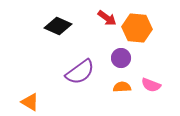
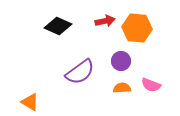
red arrow: moved 2 px left, 3 px down; rotated 48 degrees counterclockwise
purple circle: moved 3 px down
orange semicircle: moved 1 px down
